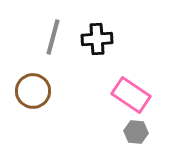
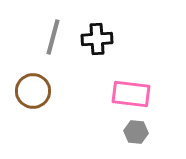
pink rectangle: moved 1 px up; rotated 27 degrees counterclockwise
